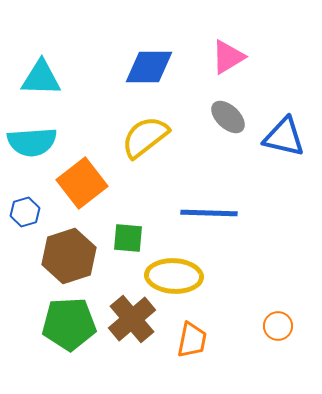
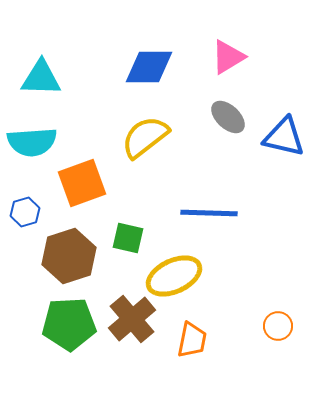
orange square: rotated 18 degrees clockwise
green square: rotated 8 degrees clockwise
yellow ellipse: rotated 28 degrees counterclockwise
